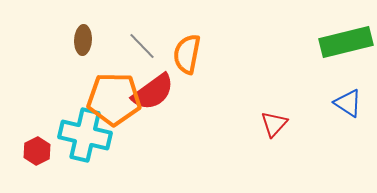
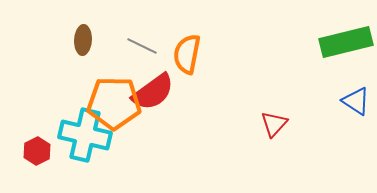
gray line: rotated 20 degrees counterclockwise
orange pentagon: moved 4 px down
blue triangle: moved 8 px right, 2 px up
